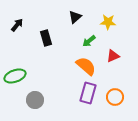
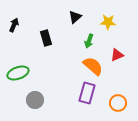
black arrow: moved 3 px left; rotated 16 degrees counterclockwise
green arrow: rotated 32 degrees counterclockwise
red triangle: moved 4 px right, 1 px up
orange semicircle: moved 7 px right
green ellipse: moved 3 px right, 3 px up
purple rectangle: moved 1 px left
orange circle: moved 3 px right, 6 px down
